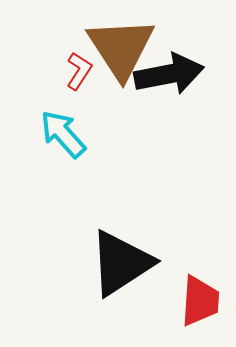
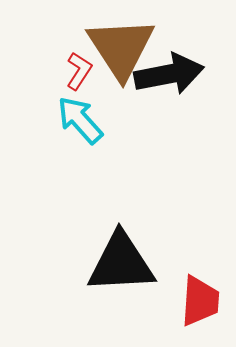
cyan arrow: moved 17 px right, 14 px up
black triangle: rotated 30 degrees clockwise
